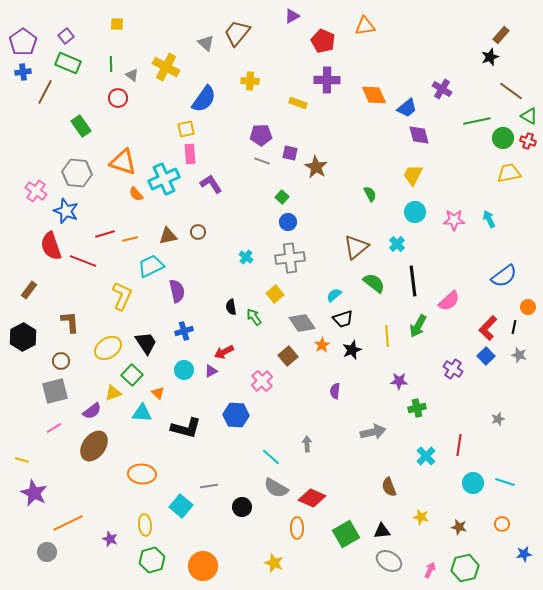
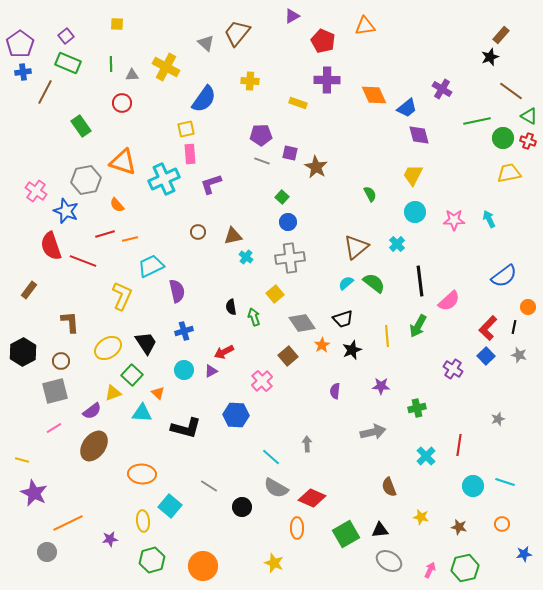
purple pentagon at (23, 42): moved 3 px left, 2 px down
gray triangle at (132, 75): rotated 40 degrees counterclockwise
red circle at (118, 98): moved 4 px right, 5 px down
gray hexagon at (77, 173): moved 9 px right, 7 px down; rotated 16 degrees counterclockwise
purple L-shape at (211, 184): rotated 75 degrees counterclockwise
orange semicircle at (136, 194): moved 19 px left, 11 px down
brown triangle at (168, 236): moved 65 px right
black line at (413, 281): moved 7 px right
cyan semicircle at (334, 295): moved 12 px right, 12 px up
green arrow at (254, 317): rotated 18 degrees clockwise
black hexagon at (23, 337): moved 15 px down
purple star at (399, 381): moved 18 px left, 5 px down
cyan circle at (473, 483): moved 3 px down
gray line at (209, 486): rotated 42 degrees clockwise
cyan square at (181, 506): moved 11 px left
yellow ellipse at (145, 525): moved 2 px left, 4 px up
black triangle at (382, 531): moved 2 px left, 1 px up
purple star at (110, 539): rotated 28 degrees counterclockwise
